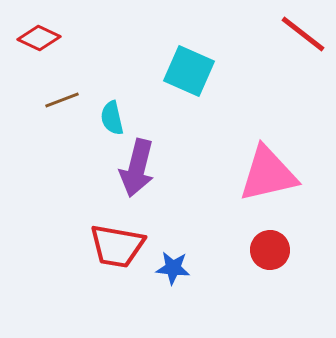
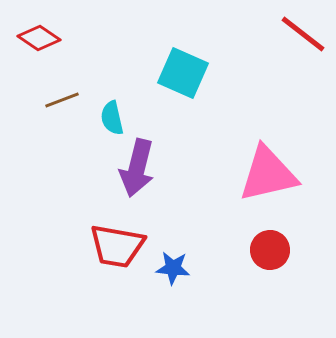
red diamond: rotated 9 degrees clockwise
cyan square: moved 6 px left, 2 px down
